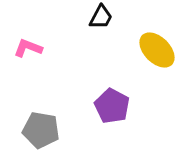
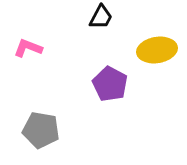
yellow ellipse: rotated 54 degrees counterclockwise
purple pentagon: moved 2 px left, 22 px up
